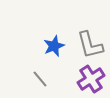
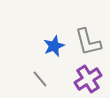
gray L-shape: moved 2 px left, 3 px up
purple cross: moved 3 px left
